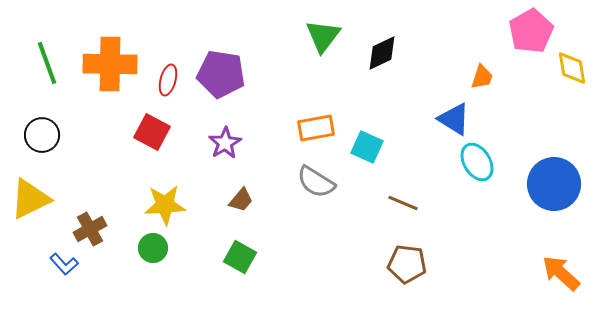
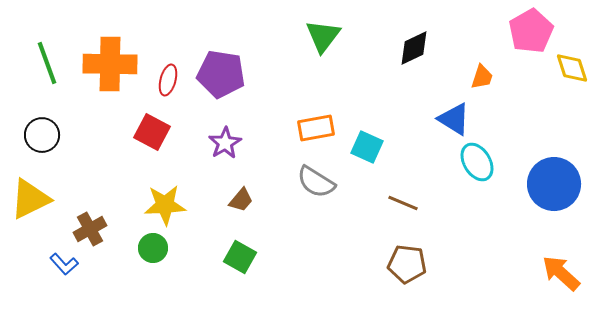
black diamond: moved 32 px right, 5 px up
yellow diamond: rotated 9 degrees counterclockwise
